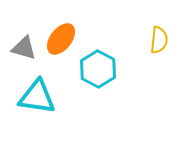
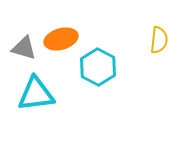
orange ellipse: rotated 36 degrees clockwise
cyan hexagon: moved 2 px up
cyan triangle: moved 1 px left, 3 px up; rotated 15 degrees counterclockwise
